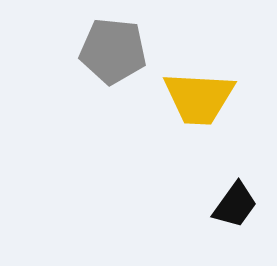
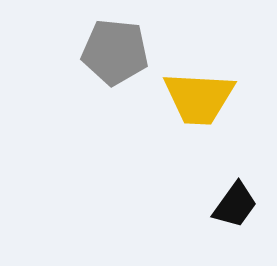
gray pentagon: moved 2 px right, 1 px down
